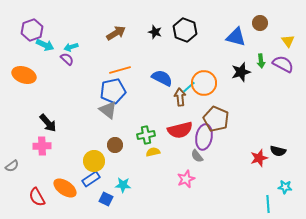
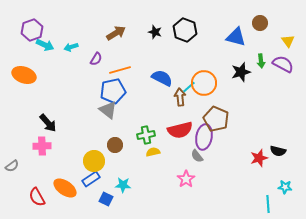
purple semicircle at (67, 59): moved 29 px right; rotated 80 degrees clockwise
pink star at (186, 179): rotated 12 degrees counterclockwise
